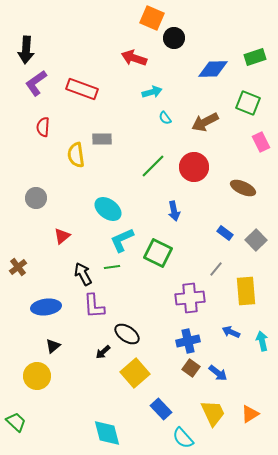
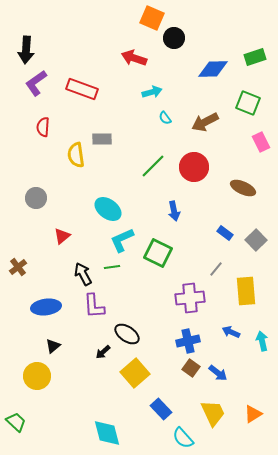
orange triangle at (250, 414): moved 3 px right
